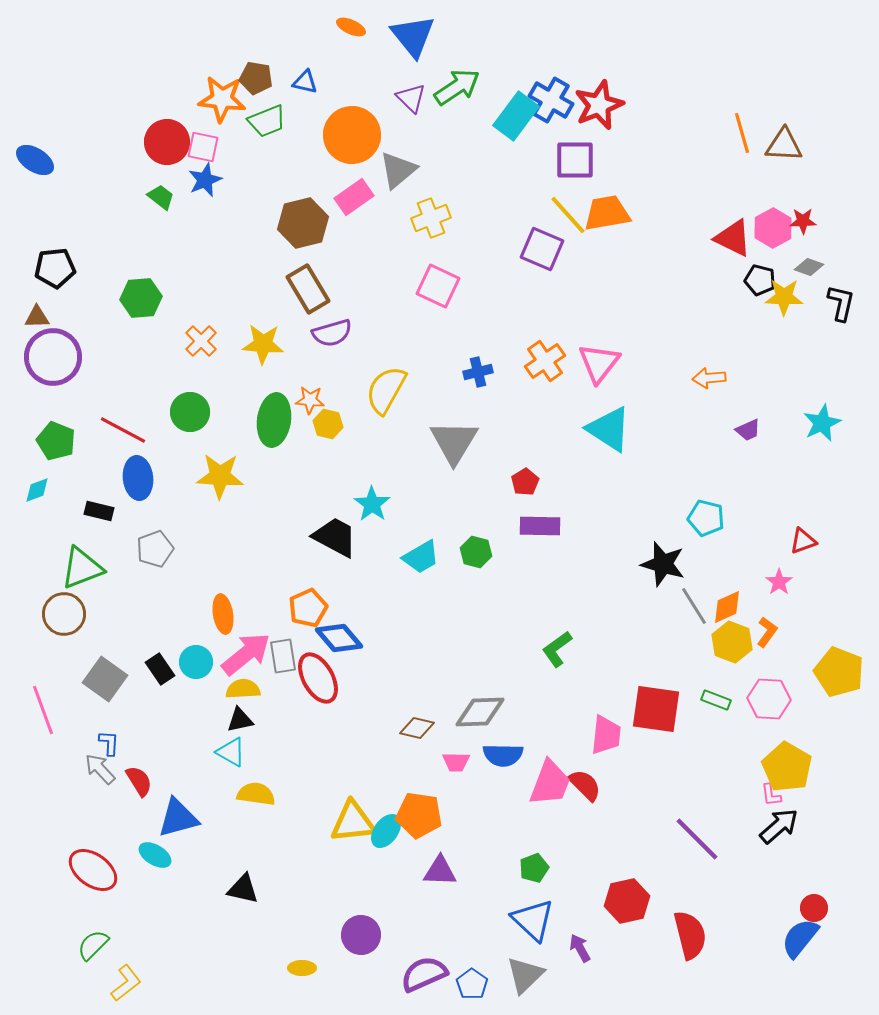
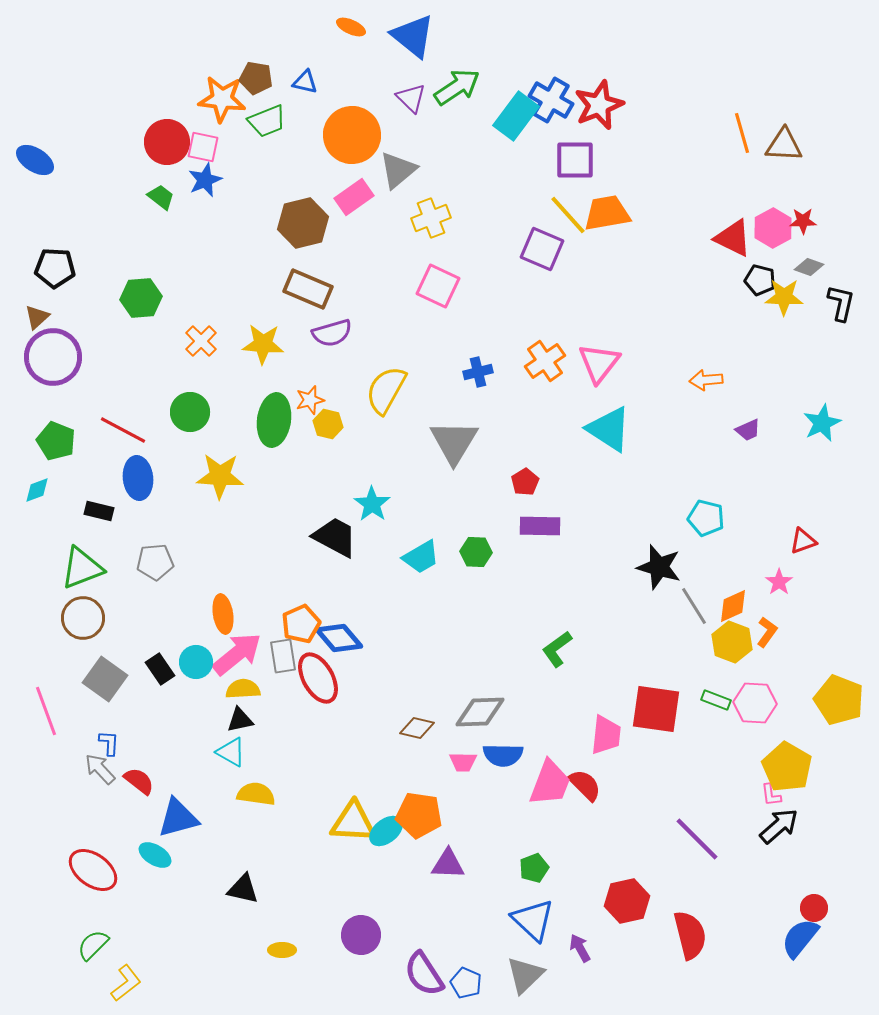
blue triangle at (413, 36): rotated 12 degrees counterclockwise
black pentagon at (55, 268): rotated 9 degrees clockwise
brown rectangle at (308, 289): rotated 36 degrees counterclockwise
brown triangle at (37, 317): rotated 40 degrees counterclockwise
orange arrow at (709, 378): moved 3 px left, 2 px down
orange star at (310, 400): rotated 20 degrees counterclockwise
gray pentagon at (155, 549): moved 13 px down; rotated 15 degrees clockwise
green hexagon at (476, 552): rotated 12 degrees counterclockwise
black star at (663, 564): moved 4 px left, 3 px down
orange diamond at (727, 607): moved 6 px right, 1 px up
orange pentagon at (308, 608): moved 7 px left, 16 px down
brown circle at (64, 614): moved 19 px right, 4 px down
pink arrow at (246, 654): moved 9 px left
yellow pentagon at (839, 672): moved 28 px down
pink hexagon at (769, 699): moved 14 px left, 4 px down
pink line at (43, 710): moved 3 px right, 1 px down
pink trapezoid at (456, 762): moved 7 px right
red semicircle at (139, 781): rotated 20 degrees counterclockwise
yellow triangle at (353, 822): rotated 9 degrees clockwise
cyan ellipse at (386, 831): rotated 16 degrees clockwise
purple triangle at (440, 871): moved 8 px right, 7 px up
yellow ellipse at (302, 968): moved 20 px left, 18 px up
purple semicircle at (424, 974): rotated 99 degrees counterclockwise
blue pentagon at (472, 984): moved 6 px left, 1 px up; rotated 12 degrees counterclockwise
